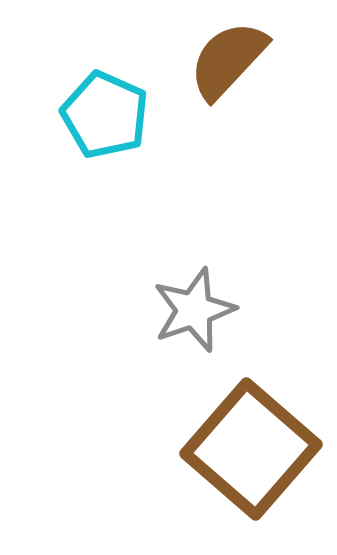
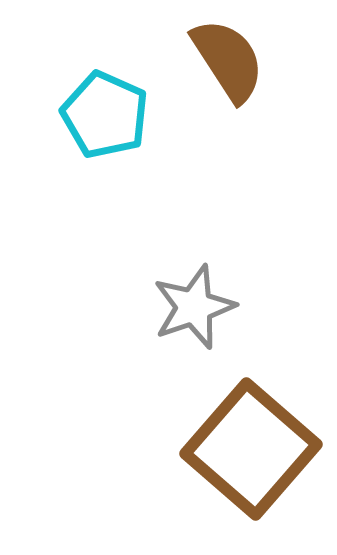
brown semicircle: rotated 104 degrees clockwise
gray star: moved 3 px up
